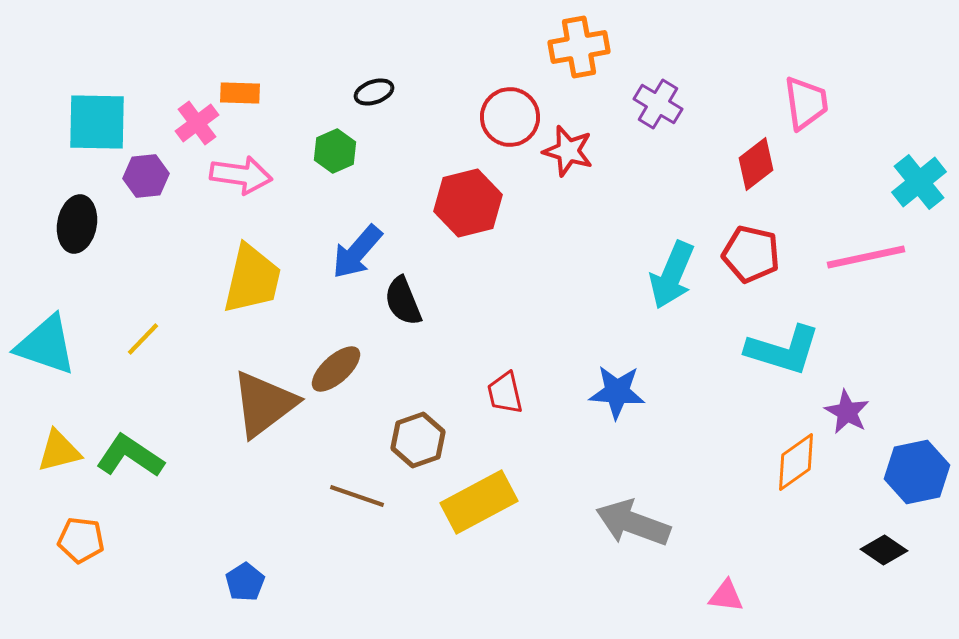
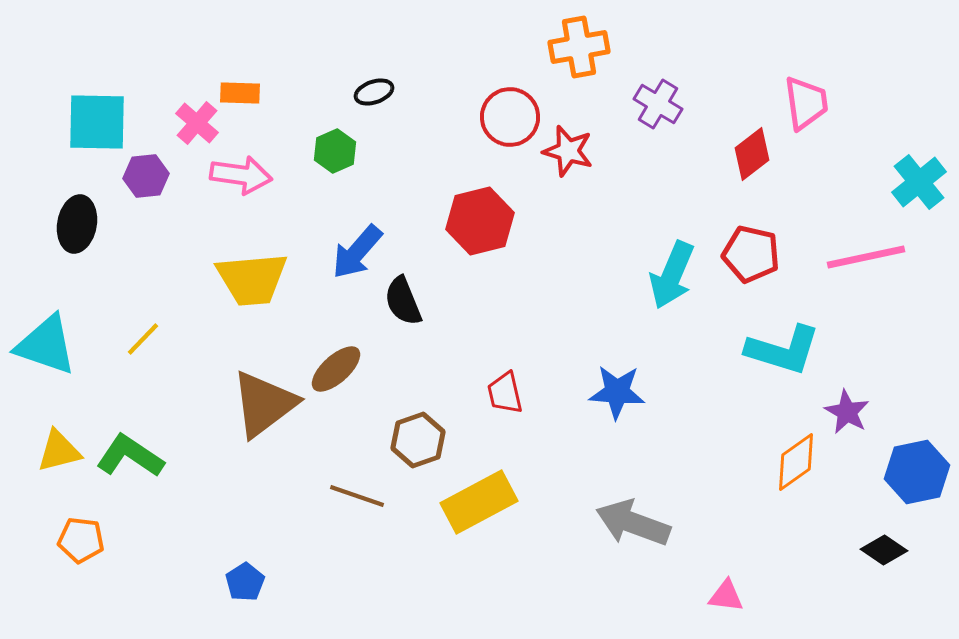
pink cross at (197, 123): rotated 12 degrees counterclockwise
red diamond at (756, 164): moved 4 px left, 10 px up
red hexagon at (468, 203): moved 12 px right, 18 px down
yellow trapezoid at (252, 279): rotated 72 degrees clockwise
